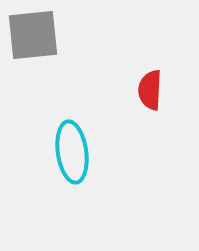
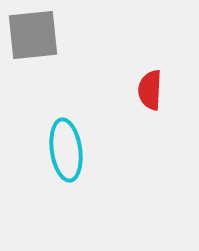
cyan ellipse: moved 6 px left, 2 px up
